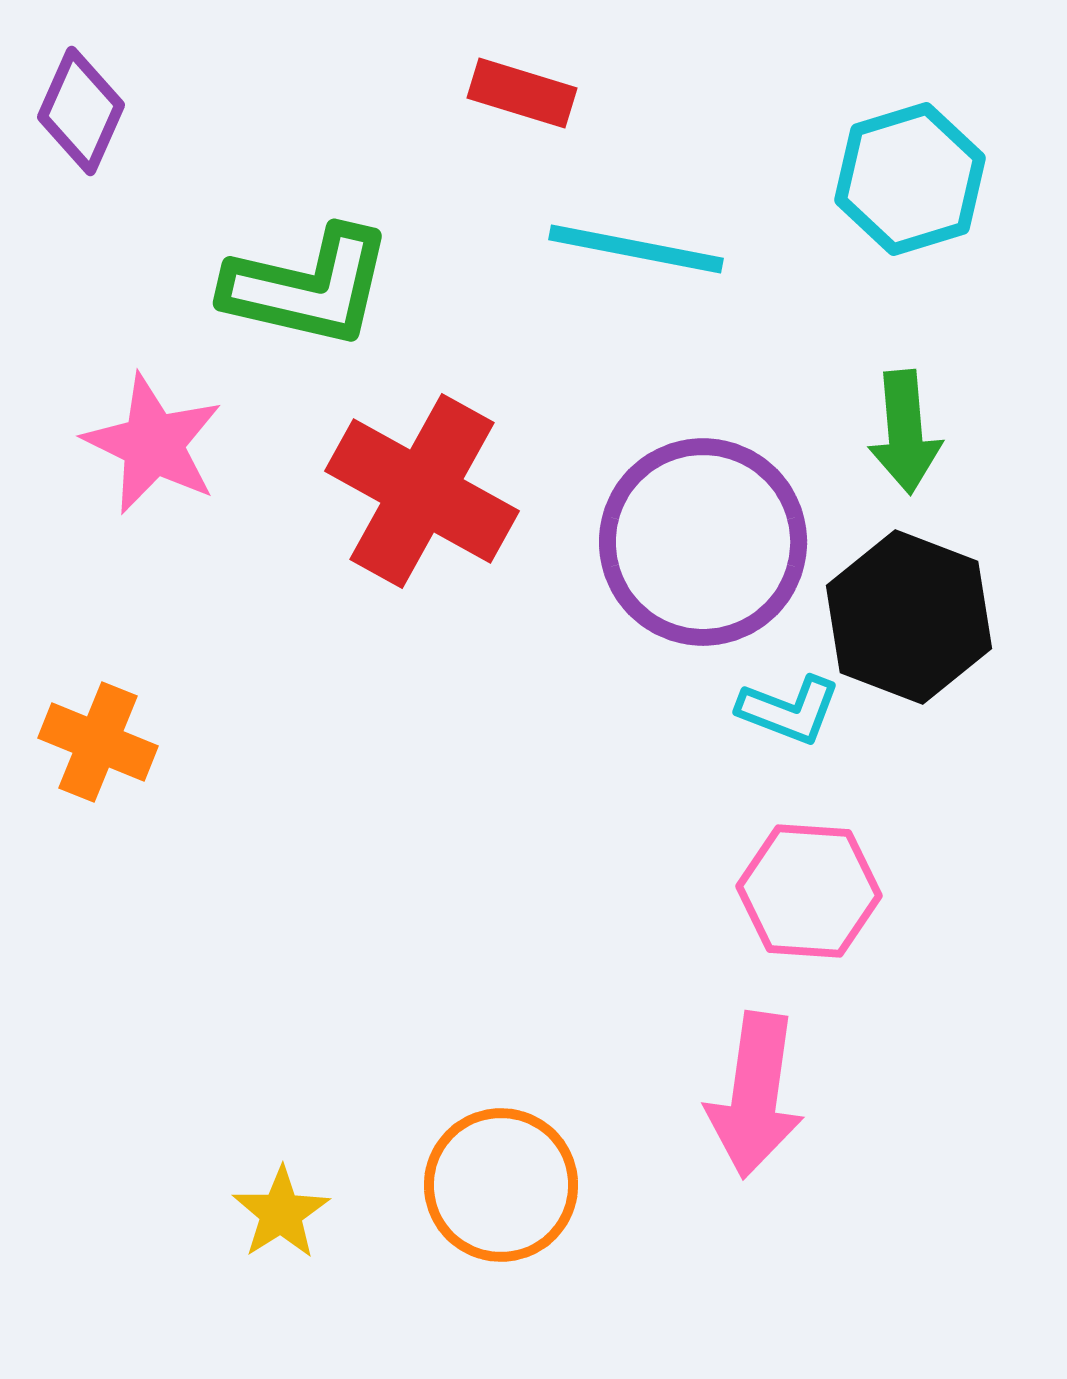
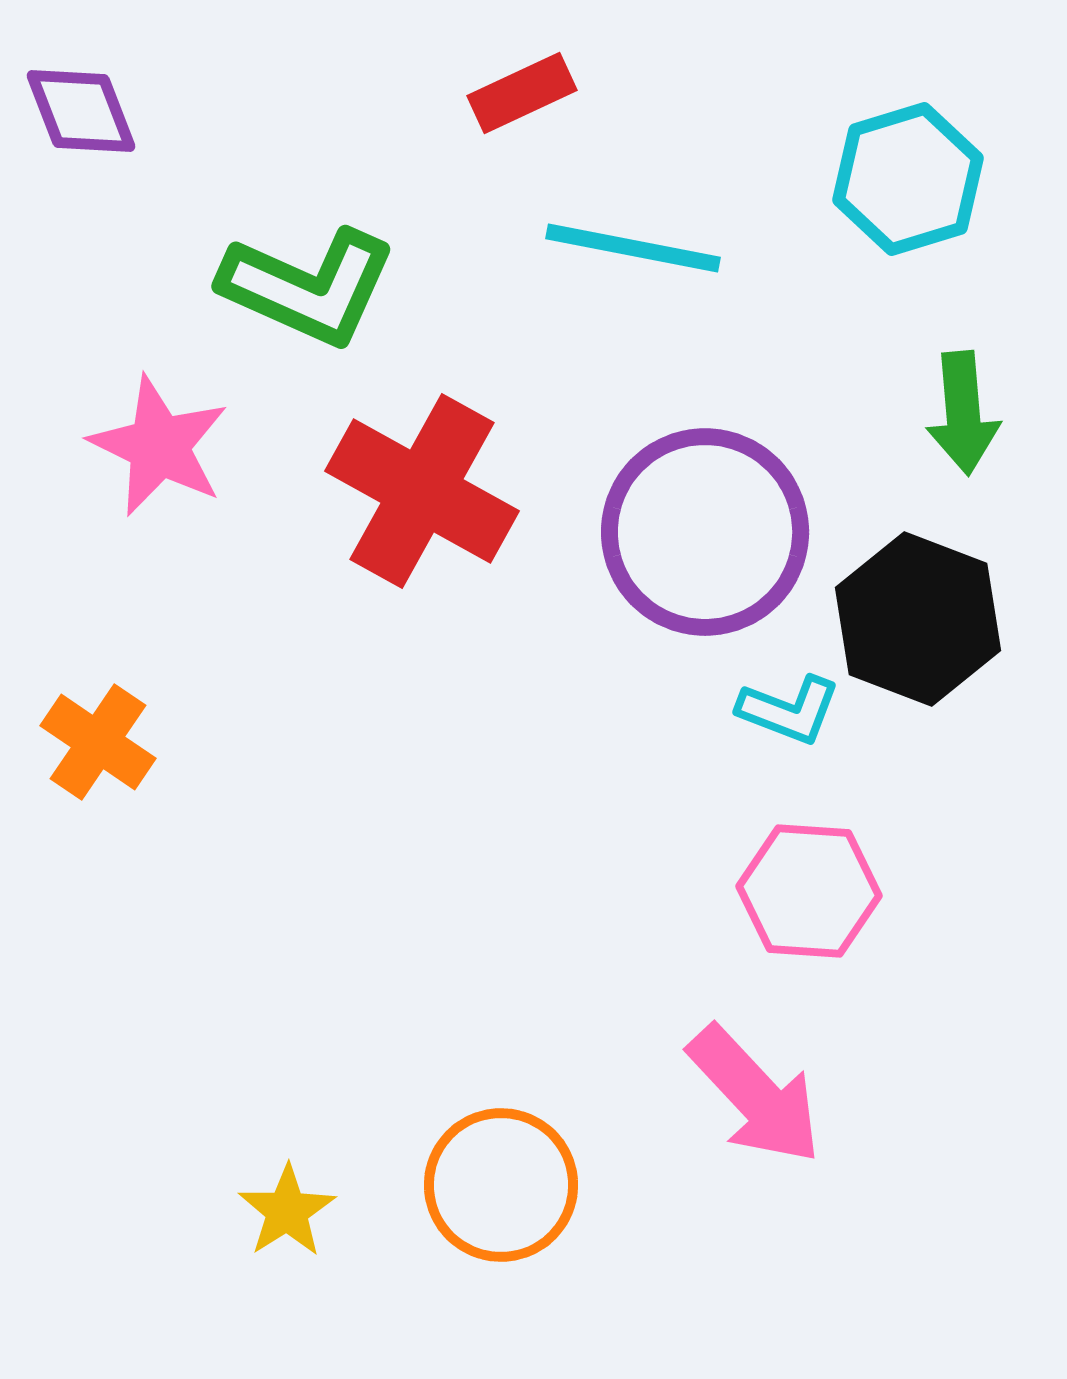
red rectangle: rotated 42 degrees counterclockwise
purple diamond: rotated 45 degrees counterclockwise
cyan hexagon: moved 2 px left
cyan line: moved 3 px left, 1 px up
green L-shape: rotated 11 degrees clockwise
green arrow: moved 58 px right, 19 px up
pink star: moved 6 px right, 2 px down
purple circle: moved 2 px right, 10 px up
black hexagon: moved 9 px right, 2 px down
orange cross: rotated 12 degrees clockwise
pink arrow: rotated 51 degrees counterclockwise
yellow star: moved 6 px right, 2 px up
